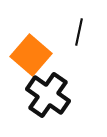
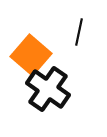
black cross: moved 6 px up
